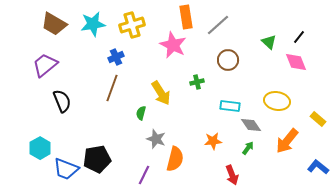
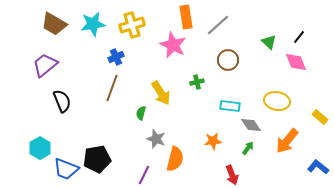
yellow rectangle: moved 2 px right, 2 px up
